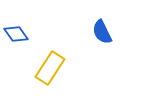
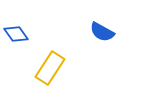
blue semicircle: rotated 35 degrees counterclockwise
